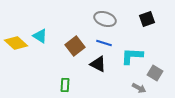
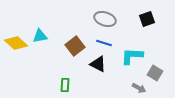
cyan triangle: rotated 42 degrees counterclockwise
